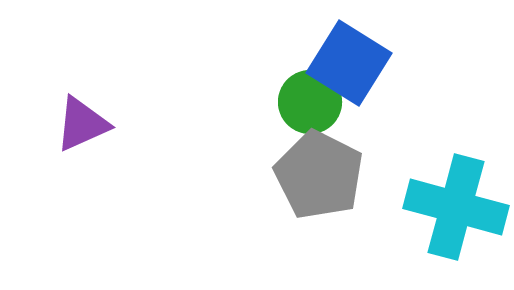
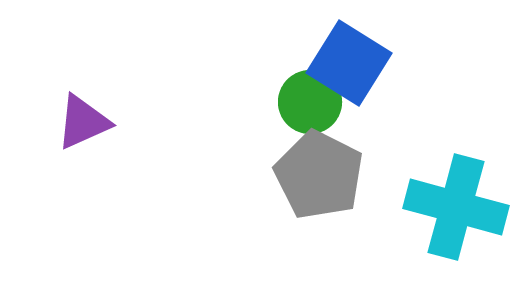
purple triangle: moved 1 px right, 2 px up
